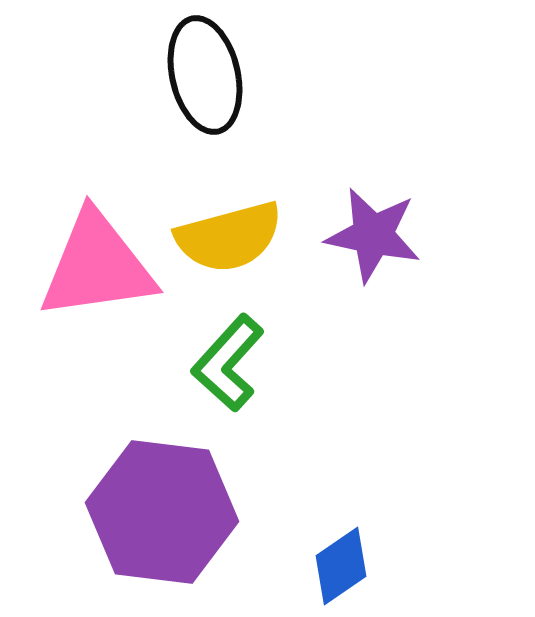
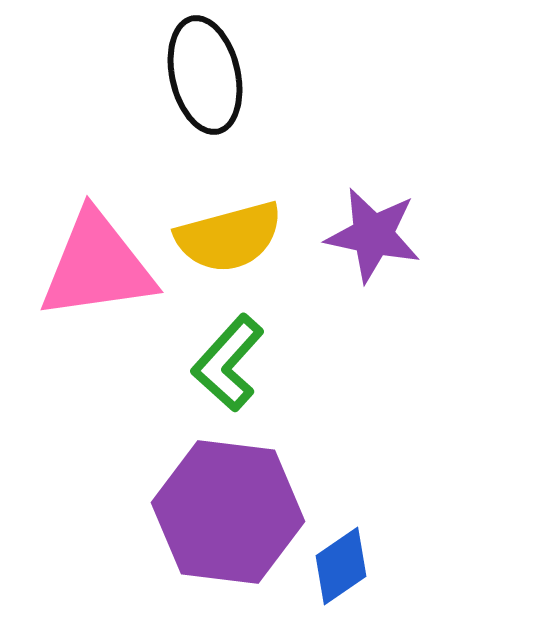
purple hexagon: moved 66 px right
